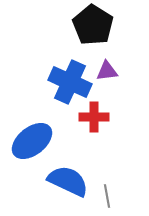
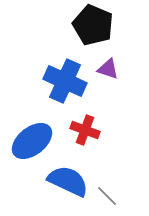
black pentagon: rotated 9 degrees counterclockwise
purple triangle: moved 1 px right, 2 px up; rotated 25 degrees clockwise
blue cross: moved 5 px left, 1 px up
red cross: moved 9 px left, 13 px down; rotated 20 degrees clockwise
gray line: rotated 35 degrees counterclockwise
